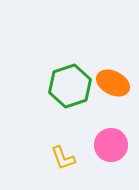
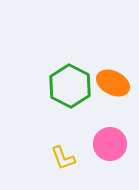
green hexagon: rotated 15 degrees counterclockwise
pink circle: moved 1 px left, 1 px up
